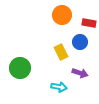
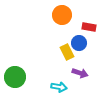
red rectangle: moved 4 px down
blue circle: moved 1 px left, 1 px down
yellow rectangle: moved 6 px right
green circle: moved 5 px left, 9 px down
